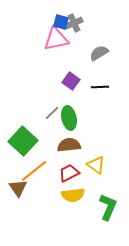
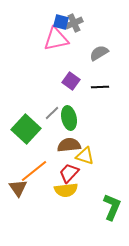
green square: moved 3 px right, 12 px up
yellow triangle: moved 11 px left, 9 px up; rotated 18 degrees counterclockwise
red trapezoid: rotated 20 degrees counterclockwise
yellow semicircle: moved 7 px left, 5 px up
green L-shape: moved 4 px right
